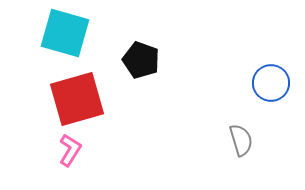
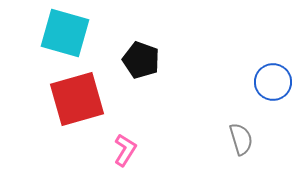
blue circle: moved 2 px right, 1 px up
gray semicircle: moved 1 px up
pink L-shape: moved 55 px right
